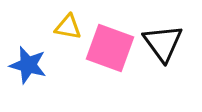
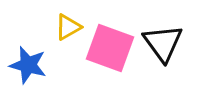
yellow triangle: rotated 40 degrees counterclockwise
